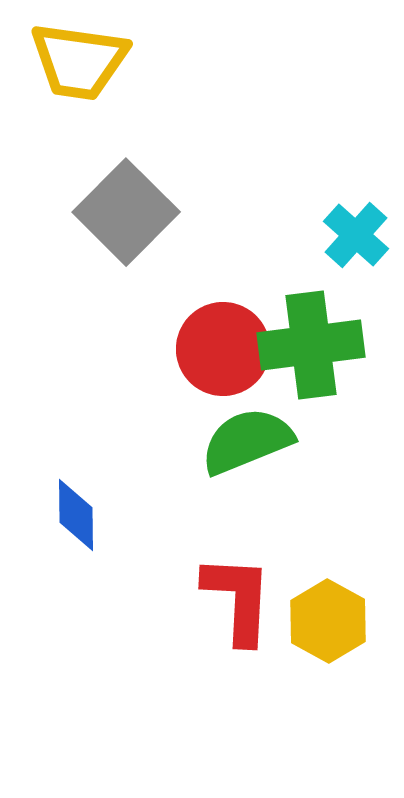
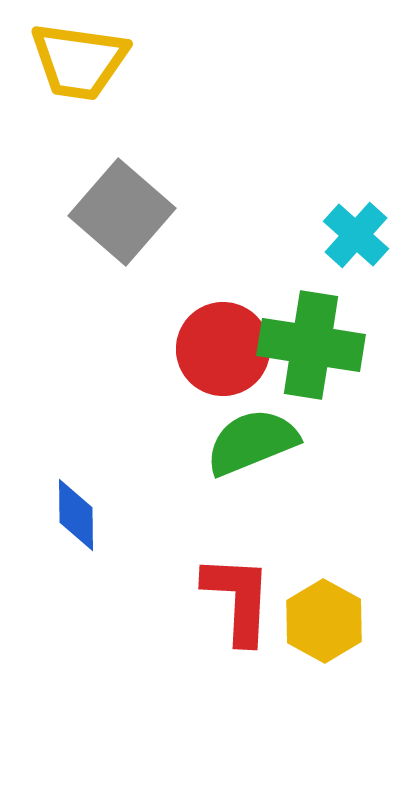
gray square: moved 4 px left; rotated 4 degrees counterclockwise
green cross: rotated 16 degrees clockwise
green semicircle: moved 5 px right, 1 px down
yellow hexagon: moved 4 px left
